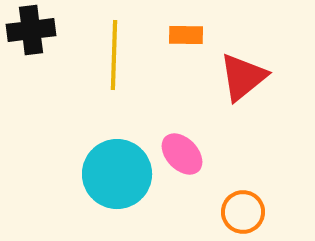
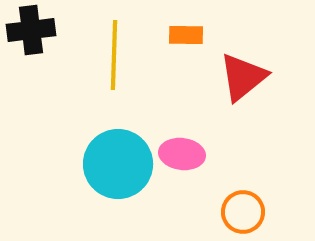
pink ellipse: rotated 39 degrees counterclockwise
cyan circle: moved 1 px right, 10 px up
